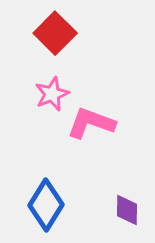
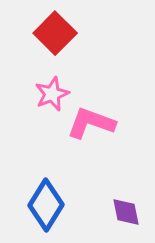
purple diamond: moved 1 px left, 2 px down; rotated 12 degrees counterclockwise
